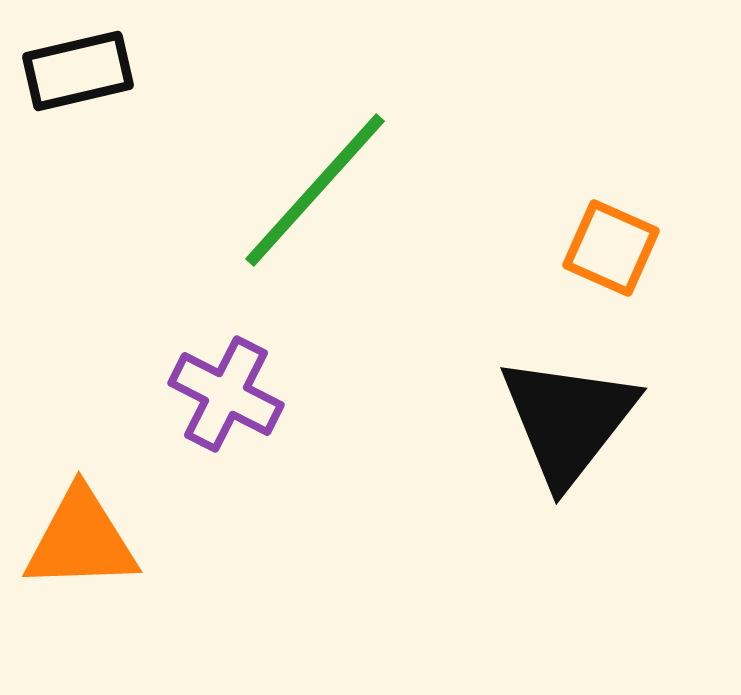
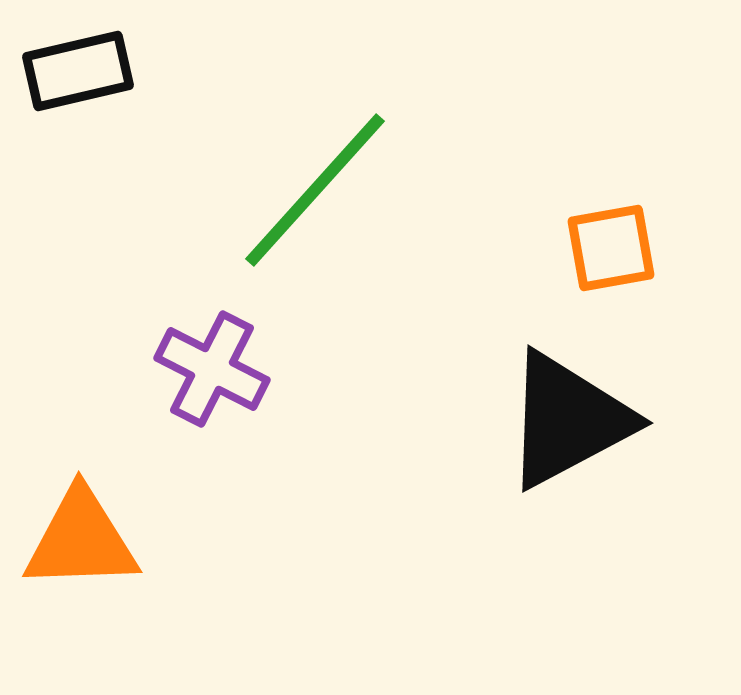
orange square: rotated 34 degrees counterclockwise
purple cross: moved 14 px left, 25 px up
black triangle: rotated 24 degrees clockwise
